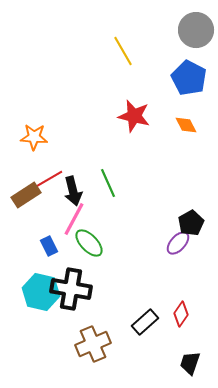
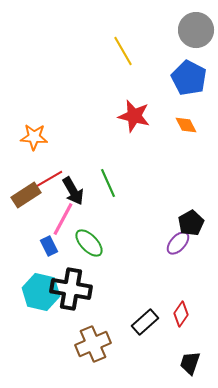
black arrow: rotated 16 degrees counterclockwise
pink line: moved 11 px left
